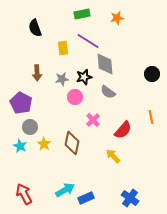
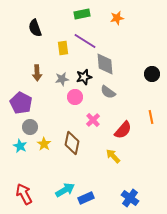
purple line: moved 3 px left
